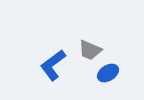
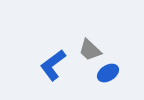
gray trapezoid: rotated 20 degrees clockwise
